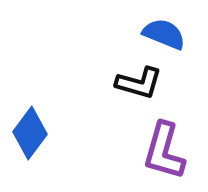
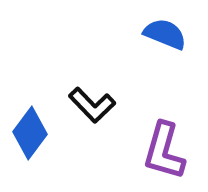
blue semicircle: moved 1 px right
black L-shape: moved 47 px left, 22 px down; rotated 30 degrees clockwise
